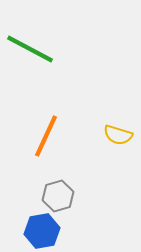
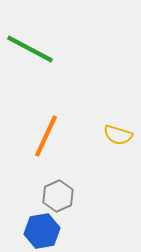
gray hexagon: rotated 8 degrees counterclockwise
